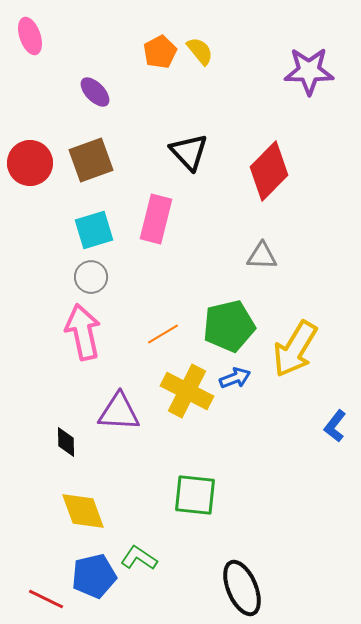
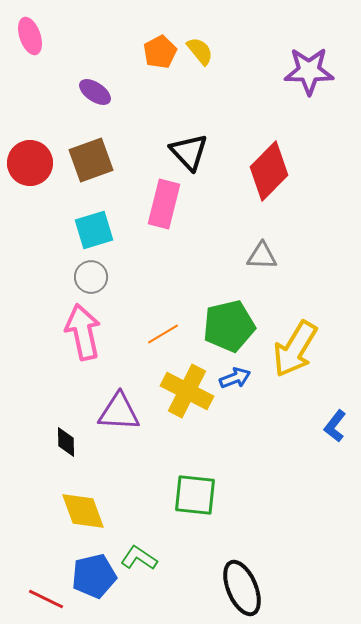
purple ellipse: rotated 12 degrees counterclockwise
pink rectangle: moved 8 px right, 15 px up
